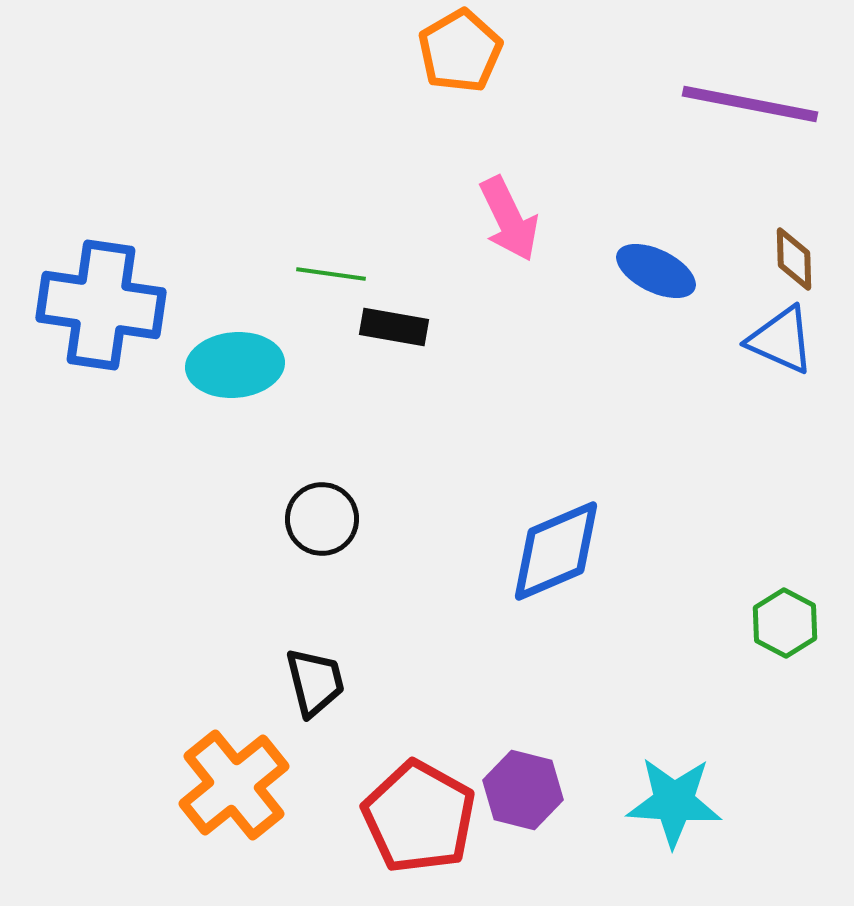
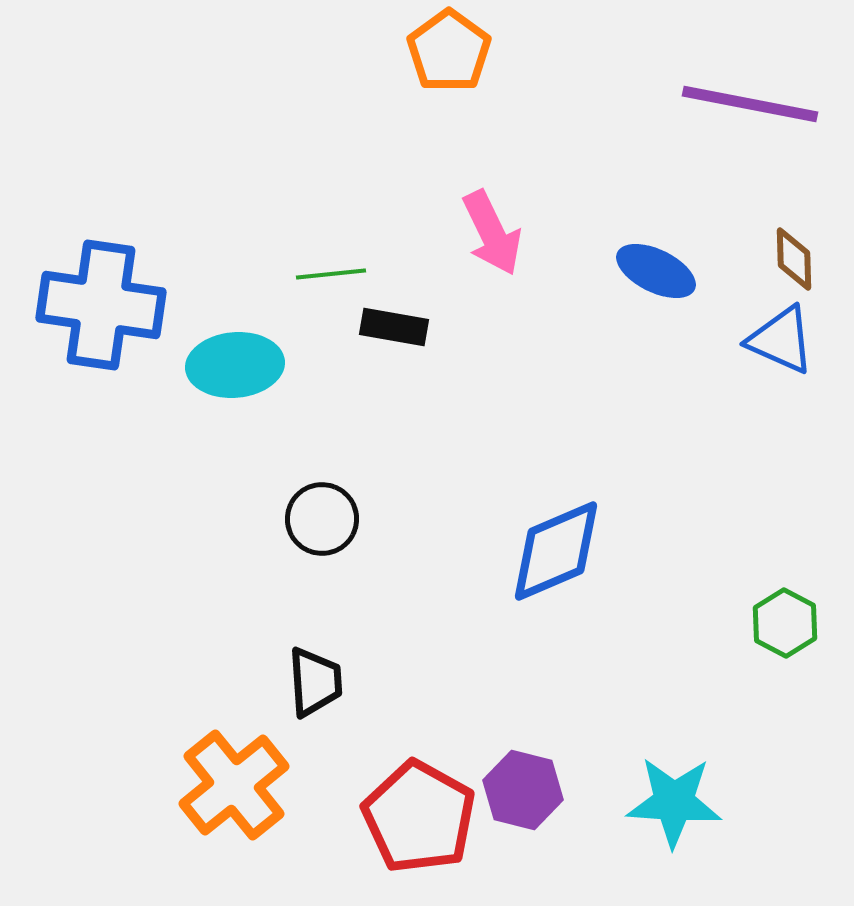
orange pentagon: moved 11 px left; rotated 6 degrees counterclockwise
pink arrow: moved 17 px left, 14 px down
green line: rotated 14 degrees counterclockwise
black trapezoid: rotated 10 degrees clockwise
